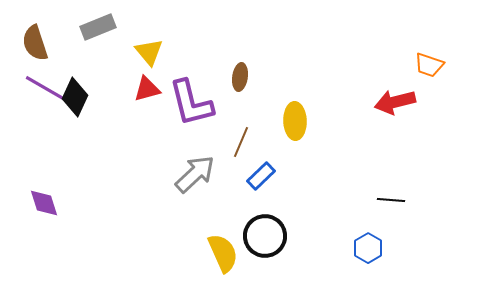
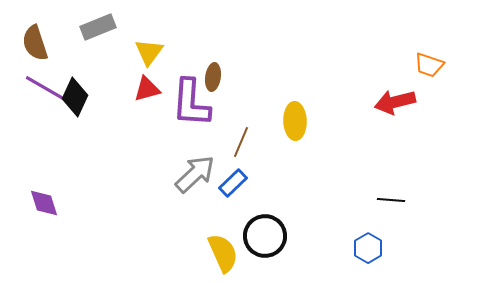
yellow triangle: rotated 16 degrees clockwise
brown ellipse: moved 27 px left
purple L-shape: rotated 18 degrees clockwise
blue rectangle: moved 28 px left, 7 px down
